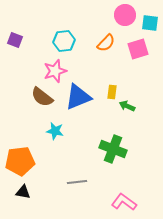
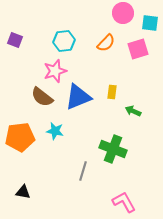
pink circle: moved 2 px left, 2 px up
green arrow: moved 6 px right, 5 px down
orange pentagon: moved 24 px up
gray line: moved 6 px right, 11 px up; rotated 66 degrees counterclockwise
pink L-shape: rotated 25 degrees clockwise
